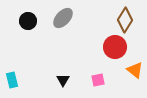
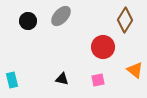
gray ellipse: moved 2 px left, 2 px up
red circle: moved 12 px left
black triangle: moved 1 px left, 1 px up; rotated 48 degrees counterclockwise
